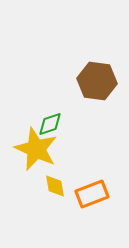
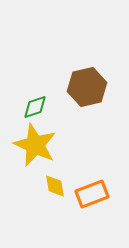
brown hexagon: moved 10 px left, 6 px down; rotated 21 degrees counterclockwise
green diamond: moved 15 px left, 17 px up
yellow star: moved 1 px left, 4 px up
